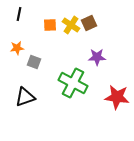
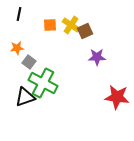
brown square: moved 4 px left, 8 px down
gray square: moved 5 px left; rotated 16 degrees clockwise
green cross: moved 30 px left
